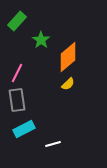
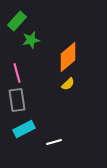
green star: moved 10 px left; rotated 24 degrees clockwise
pink line: rotated 42 degrees counterclockwise
white line: moved 1 px right, 2 px up
